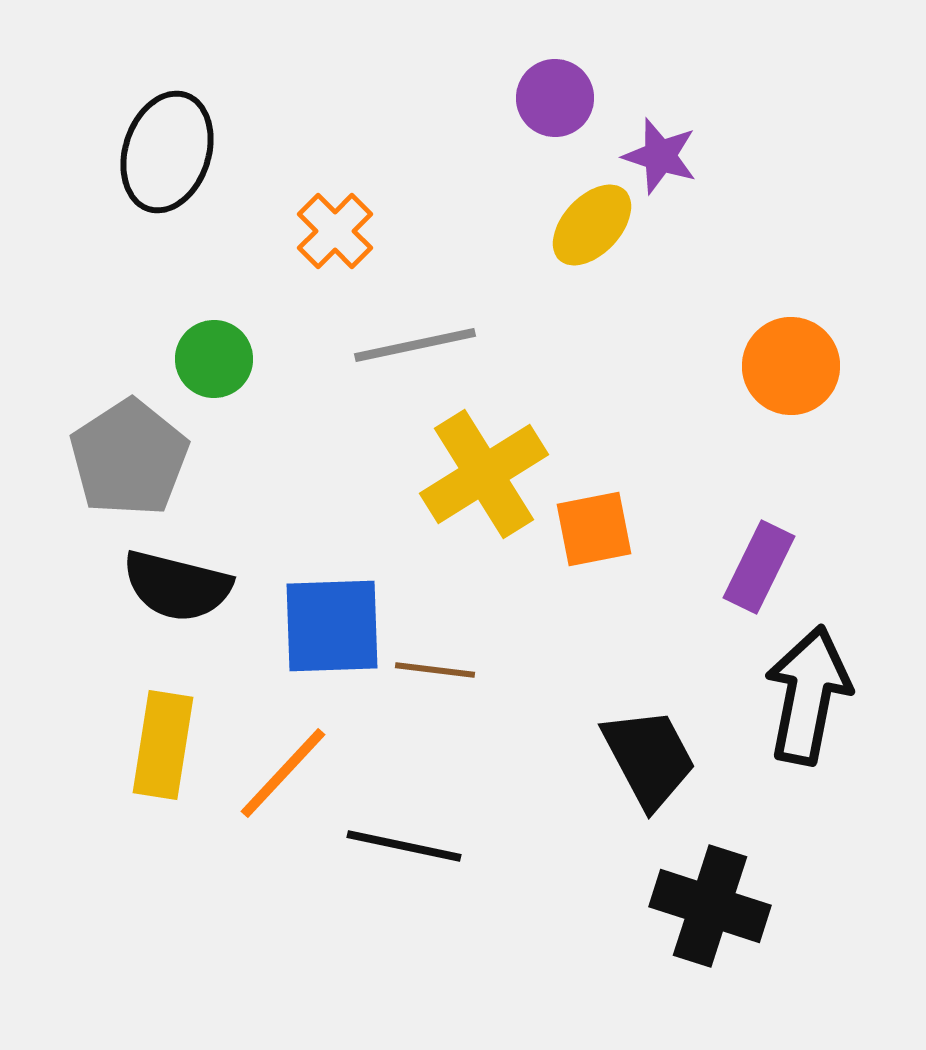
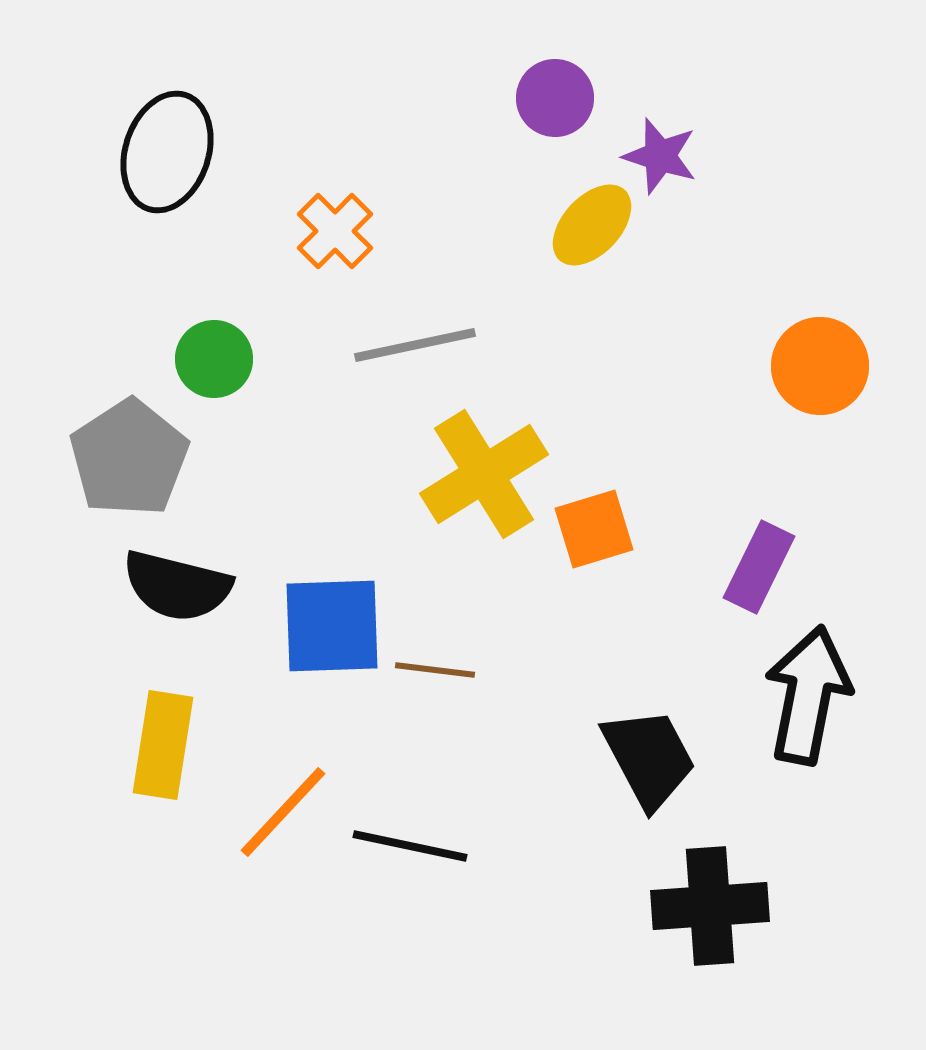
orange circle: moved 29 px right
orange square: rotated 6 degrees counterclockwise
orange line: moved 39 px down
black line: moved 6 px right
black cross: rotated 22 degrees counterclockwise
